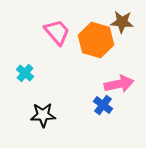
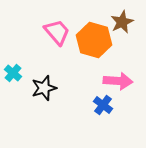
brown star: rotated 30 degrees counterclockwise
orange hexagon: moved 2 px left
cyan cross: moved 12 px left
pink arrow: moved 1 px left, 3 px up; rotated 16 degrees clockwise
black star: moved 1 px right, 27 px up; rotated 15 degrees counterclockwise
